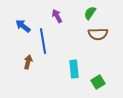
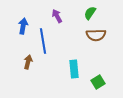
blue arrow: rotated 63 degrees clockwise
brown semicircle: moved 2 px left, 1 px down
